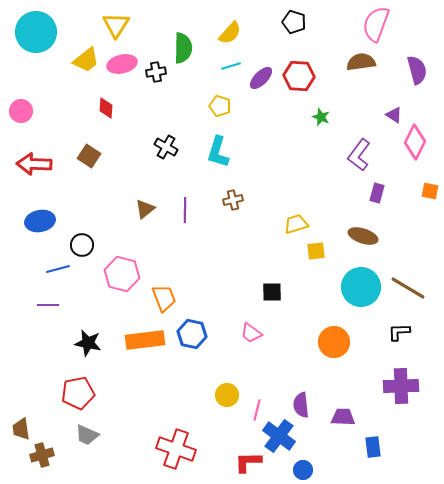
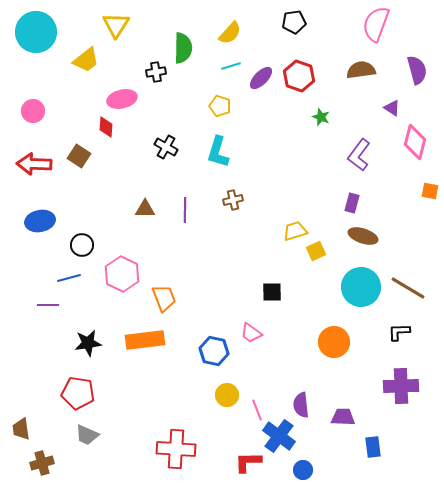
black pentagon at (294, 22): rotated 25 degrees counterclockwise
brown semicircle at (361, 62): moved 8 px down
pink ellipse at (122, 64): moved 35 px down
red hexagon at (299, 76): rotated 16 degrees clockwise
red diamond at (106, 108): moved 19 px down
pink circle at (21, 111): moved 12 px right
purple triangle at (394, 115): moved 2 px left, 7 px up
pink diamond at (415, 142): rotated 12 degrees counterclockwise
brown square at (89, 156): moved 10 px left
purple rectangle at (377, 193): moved 25 px left, 10 px down
brown triangle at (145, 209): rotated 40 degrees clockwise
yellow trapezoid at (296, 224): moved 1 px left, 7 px down
yellow square at (316, 251): rotated 18 degrees counterclockwise
blue line at (58, 269): moved 11 px right, 9 px down
pink hexagon at (122, 274): rotated 12 degrees clockwise
blue hexagon at (192, 334): moved 22 px right, 17 px down
black star at (88, 343): rotated 20 degrees counterclockwise
red pentagon at (78, 393): rotated 20 degrees clockwise
pink line at (257, 410): rotated 35 degrees counterclockwise
red cross at (176, 449): rotated 15 degrees counterclockwise
brown cross at (42, 455): moved 8 px down
